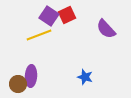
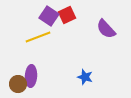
yellow line: moved 1 px left, 2 px down
